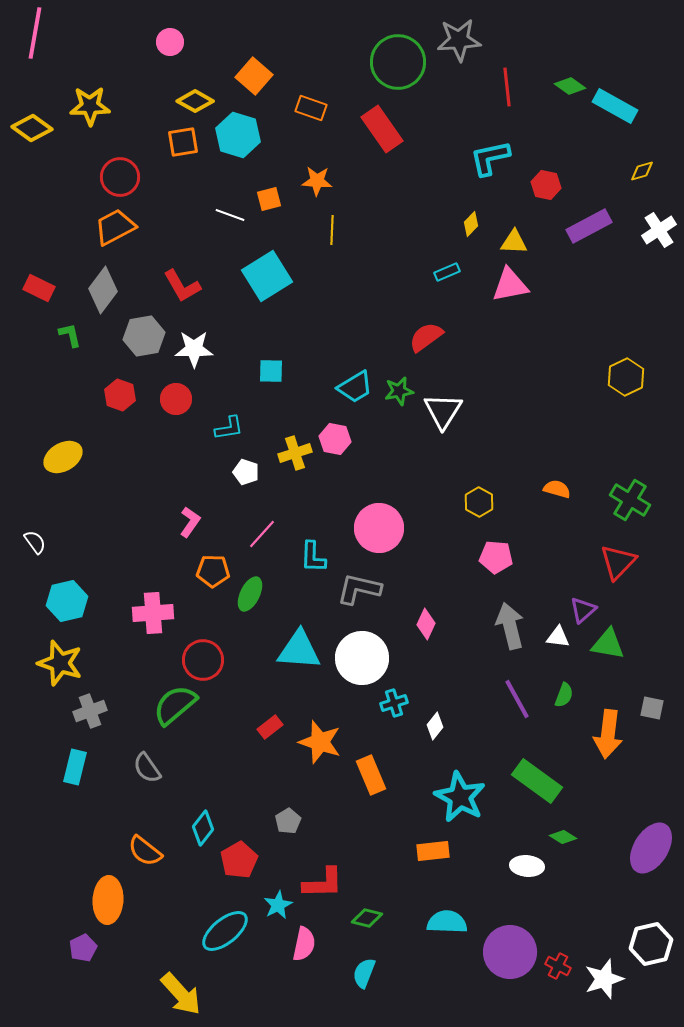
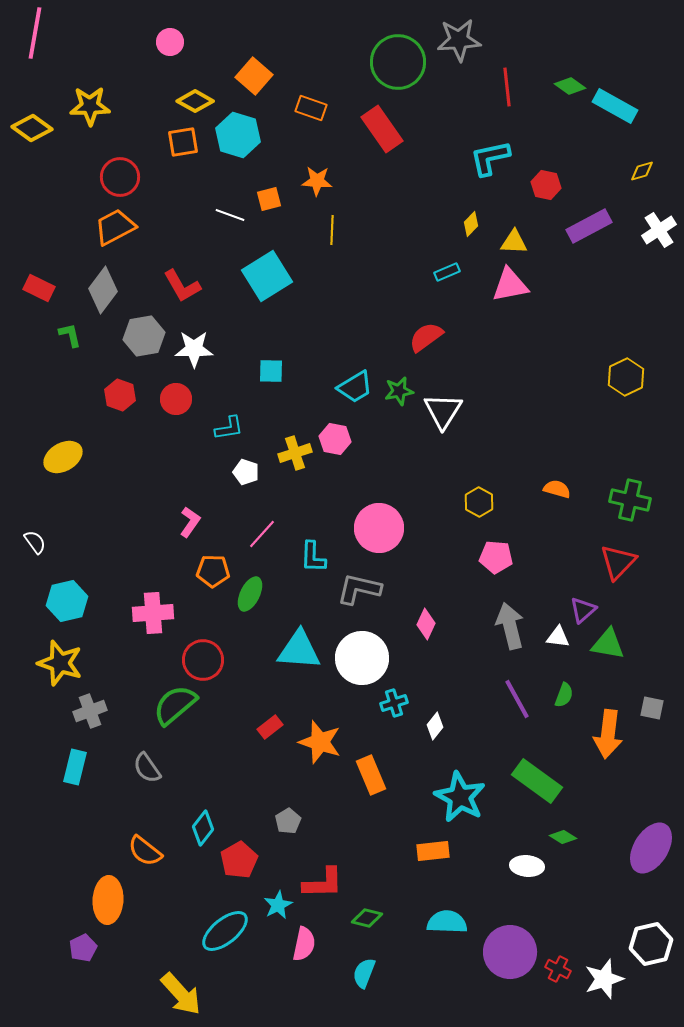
green cross at (630, 500): rotated 18 degrees counterclockwise
red cross at (558, 966): moved 3 px down
